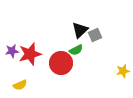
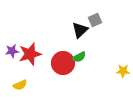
gray square: moved 15 px up
green semicircle: moved 3 px right, 7 px down
red circle: moved 2 px right
yellow star: rotated 16 degrees clockwise
